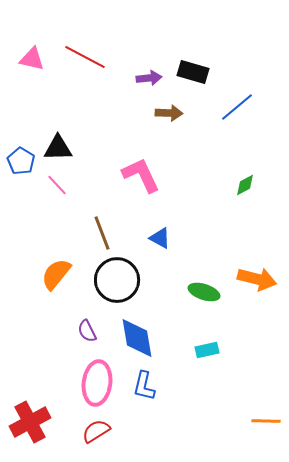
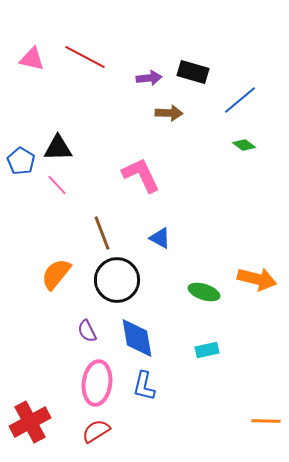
blue line: moved 3 px right, 7 px up
green diamond: moved 1 px left, 40 px up; rotated 65 degrees clockwise
